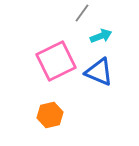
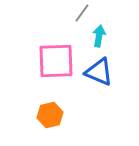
cyan arrow: moved 2 px left; rotated 60 degrees counterclockwise
pink square: rotated 24 degrees clockwise
